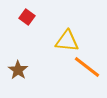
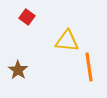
orange line: moved 2 px right; rotated 44 degrees clockwise
